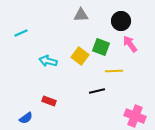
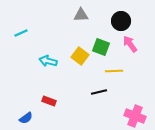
black line: moved 2 px right, 1 px down
